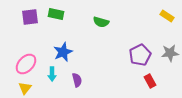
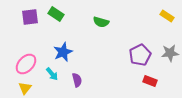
green rectangle: rotated 21 degrees clockwise
cyan arrow: rotated 40 degrees counterclockwise
red rectangle: rotated 40 degrees counterclockwise
